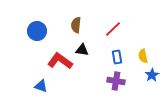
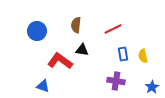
red line: rotated 18 degrees clockwise
blue rectangle: moved 6 px right, 3 px up
blue star: moved 12 px down
blue triangle: moved 2 px right
